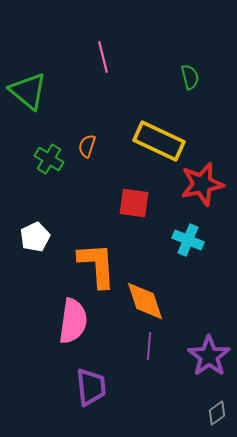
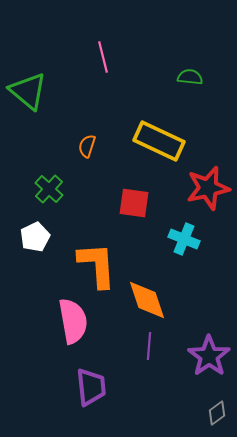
green semicircle: rotated 70 degrees counterclockwise
green cross: moved 30 px down; rotated 12 degrees clockwise
red star: moved 6 px right, 4 px down
cyan cross: moved 4 px left, 1 px up
orange diamond: moved 2 px right, 1 px up
pink semicircle: rotated 18 degrees counterclockwise
